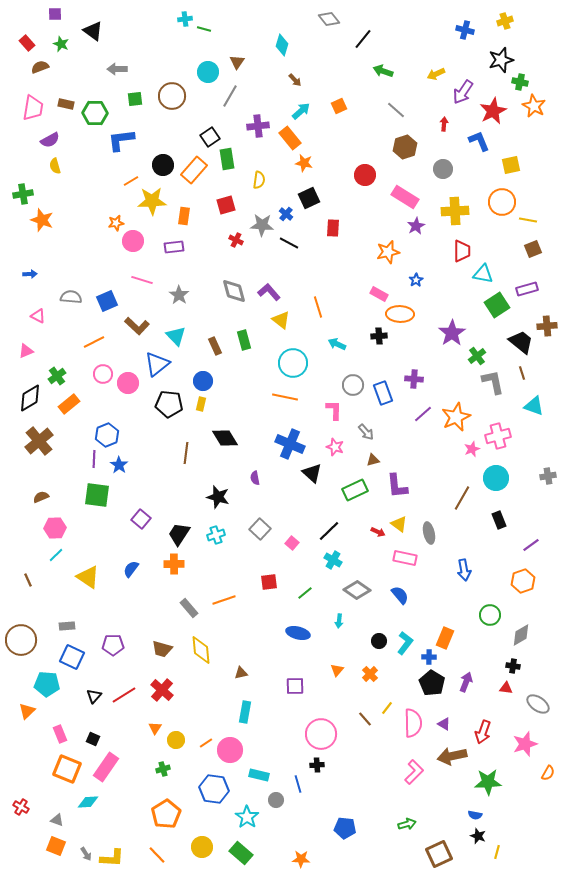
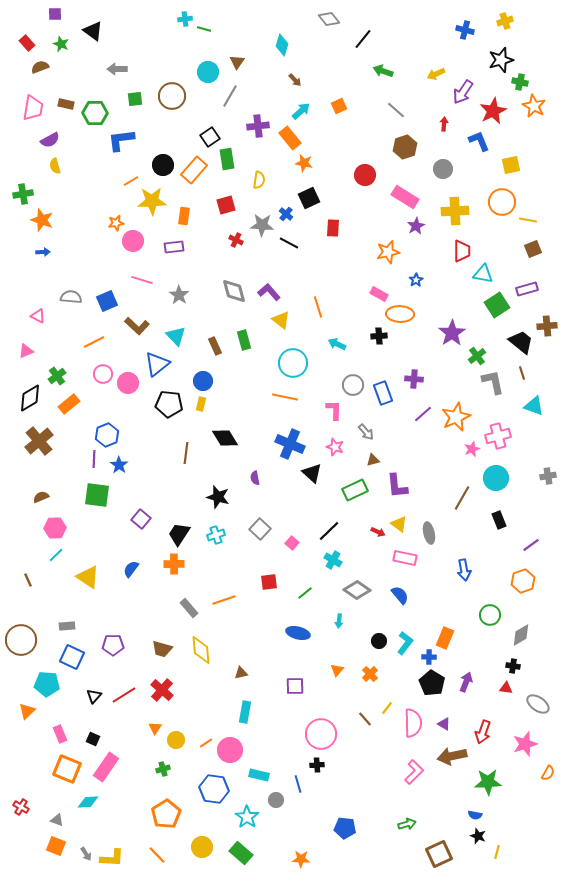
blue arrow at (30, 274): moved 13 px right, 22 px up
